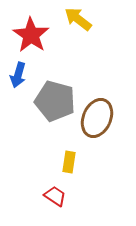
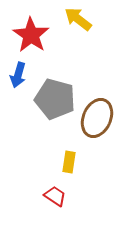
gray pentagon: moved 2 px up
